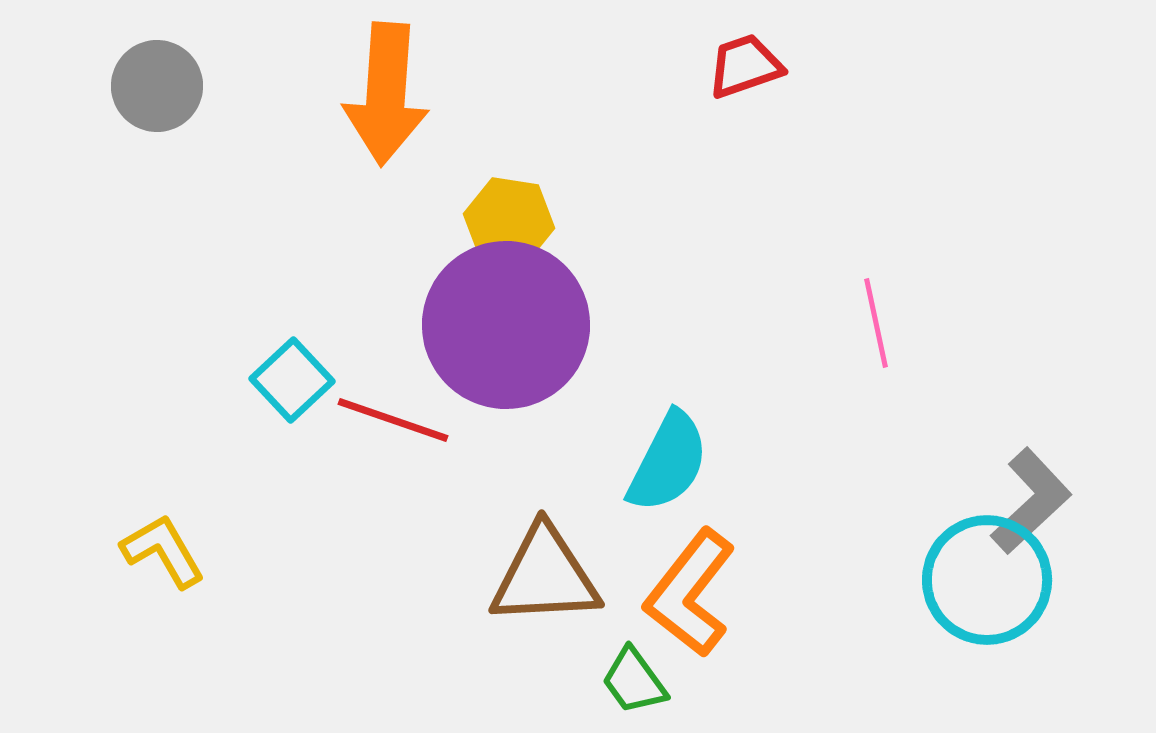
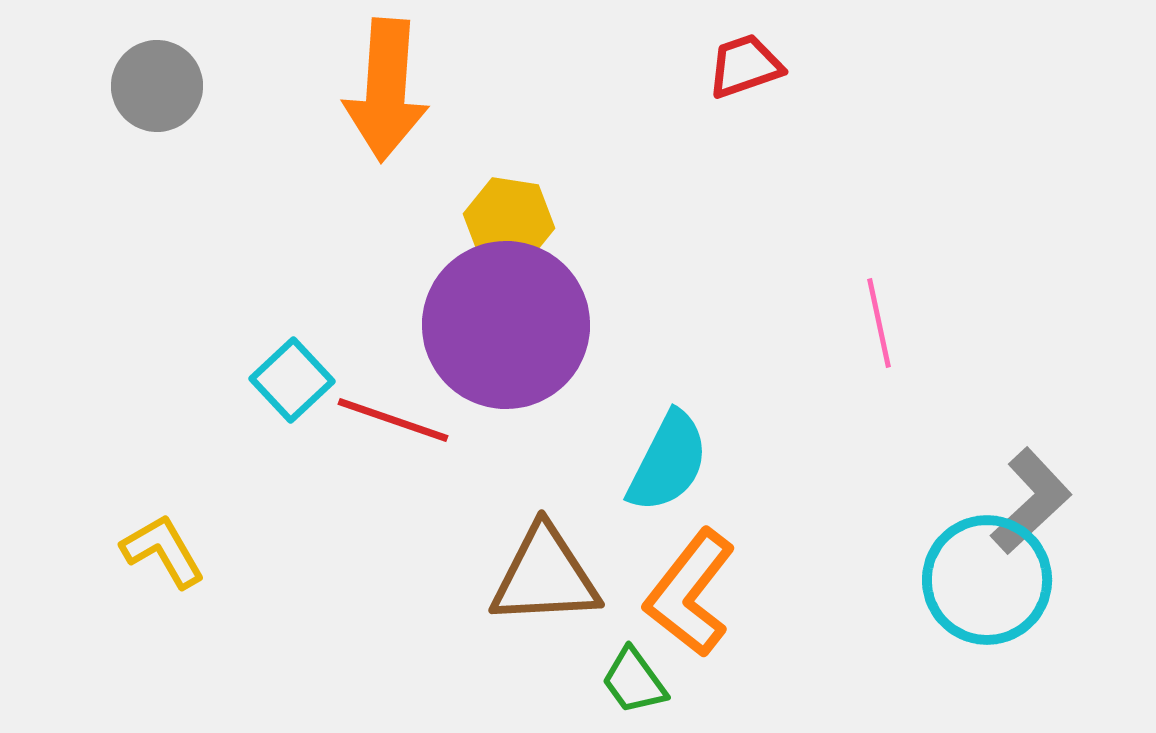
orange arrow: moved 4 px up
pink line: moved 3 px right
